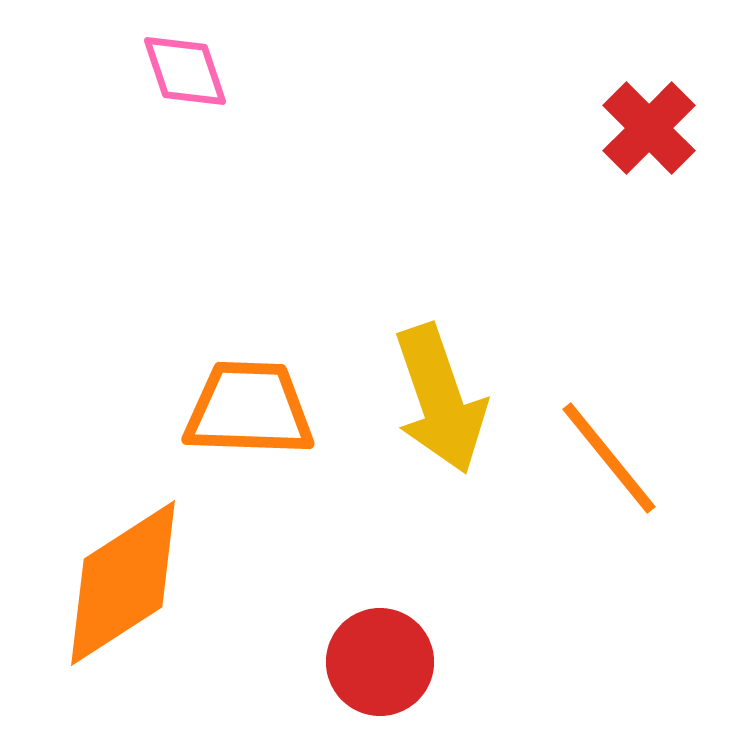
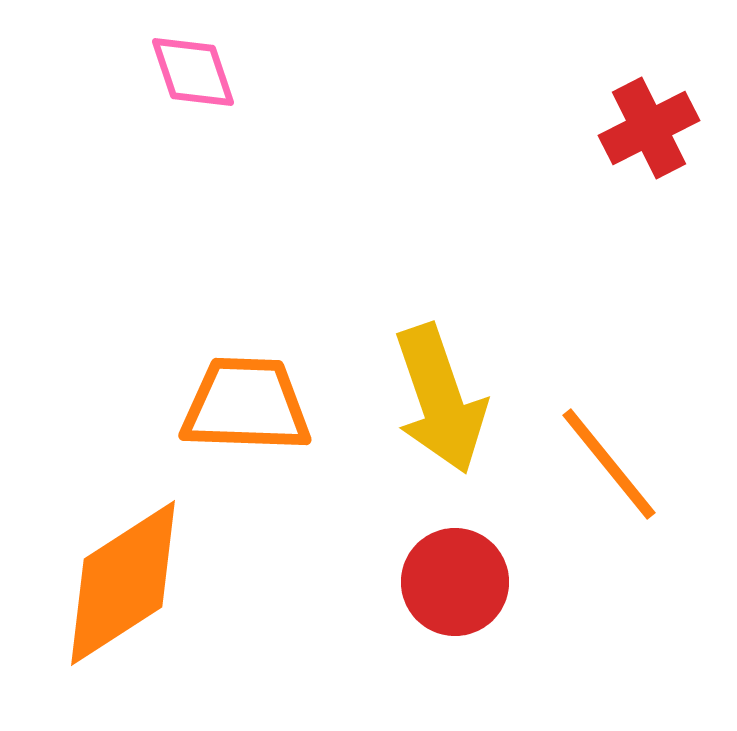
pink diamond: moved 8 px right, 1 px down
red cross: rotated 18 degrees clockwise
orange trapezoid: moved 3 px left, 4 px up
orange line: moved 6 px down
red circle: moved 75 px right, 80 px up
